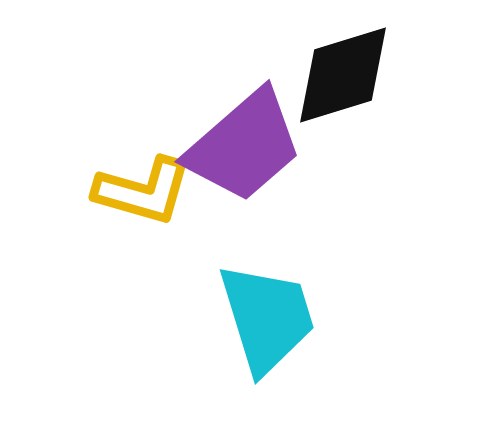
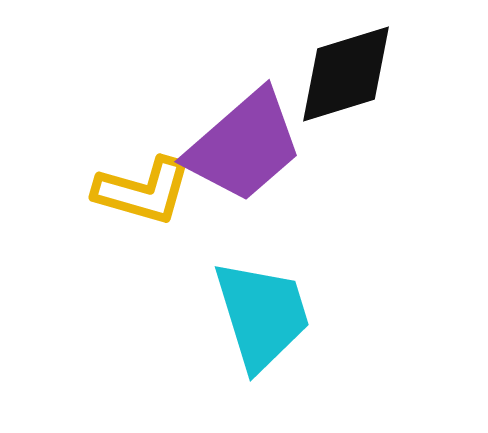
black diamond: moved 3 px right, 1 px up
cyan trapezoid: moved 5 px left, 3 px up
